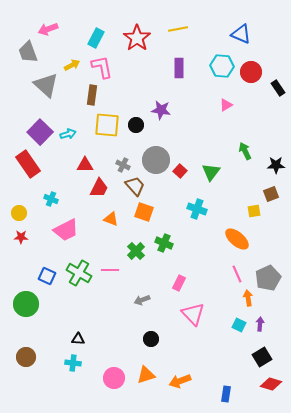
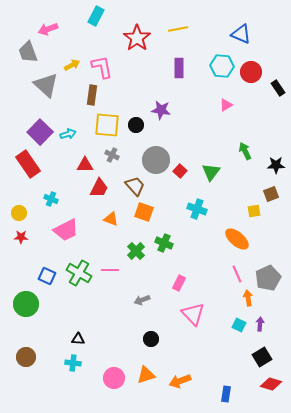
cyan rectangle at (96, 38): moved 22 px up
gray cross at (123, 165): moved 11 px left, 10 px up
